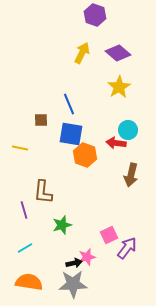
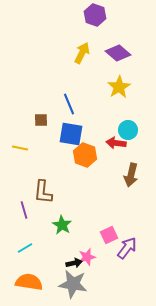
green star: rotated 24 degrees counterclockwise
gray star: rotated 12 degrees clockwise
